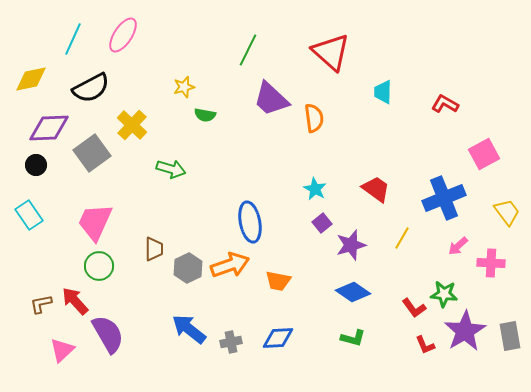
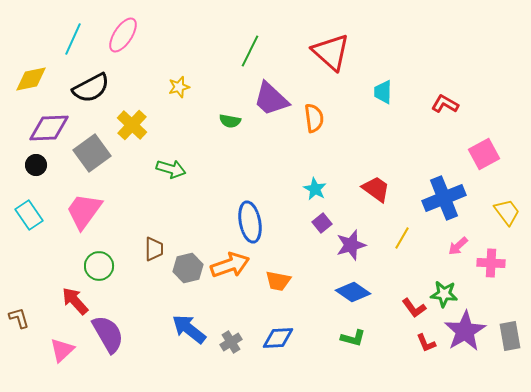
green line at (248, 50): moved 2 px right, 1 px down
yellow star at (184, 87): moved 5 px left
green semicircle at (205, 115): moved 25 px right, 6 px down
pink trapezoid at (95, 222): moved 11 px left, 11 px up; rotated 12 degrees clockwise
gray hexagon at (188, 268): rotated 12 degrees clockwise
brown L-shape at (41, 304): moved 22 px left, 14 px down; rotated 85 degrees clockwise
gray cross at (231, 342): rotated 20 degrees counterclockwise
red L-shape at (425, 345): moved 1 px right, 2 px up
